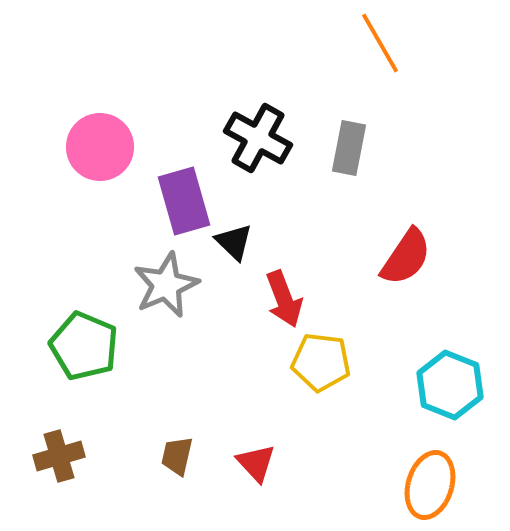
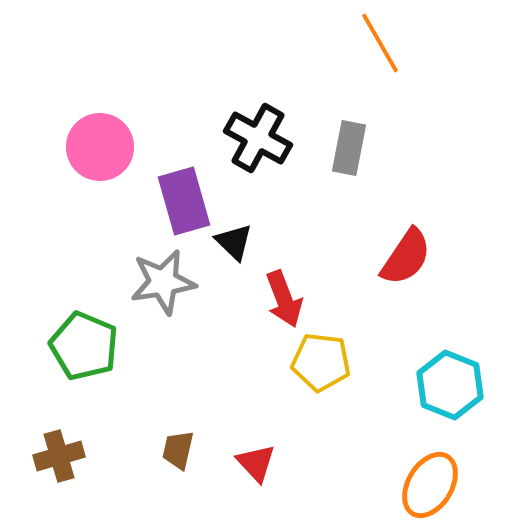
gray star: moved 3 px left, 3 px up; rotated 14 degrees clockwise
brown trapezoid: moved 1 px right, 6 px up
orange ellipse: rotated 14 degrees clockwise
